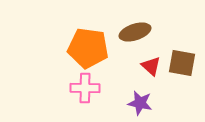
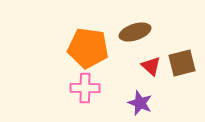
brown square: rotated 24 degrees counterclockwise
purple star: rotated 10 degrees clockwise
